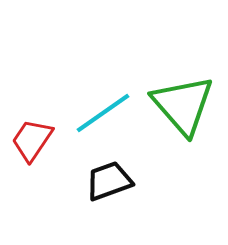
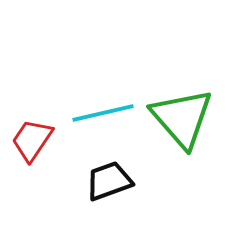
green triangle: moved 1 px left, 13 px down
cyan line: rotated 22 degrees clockwise
